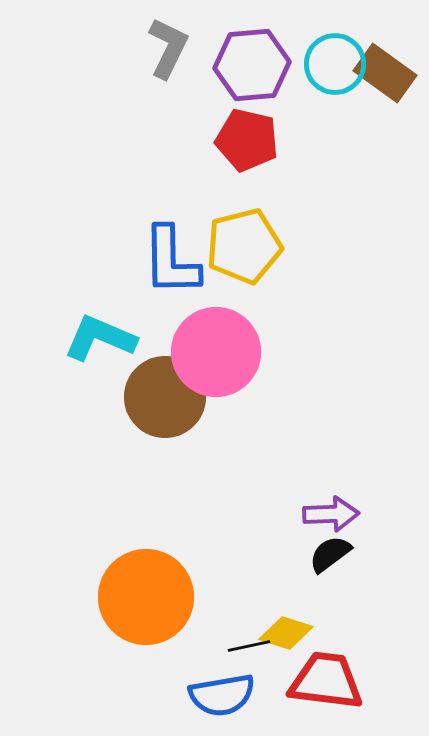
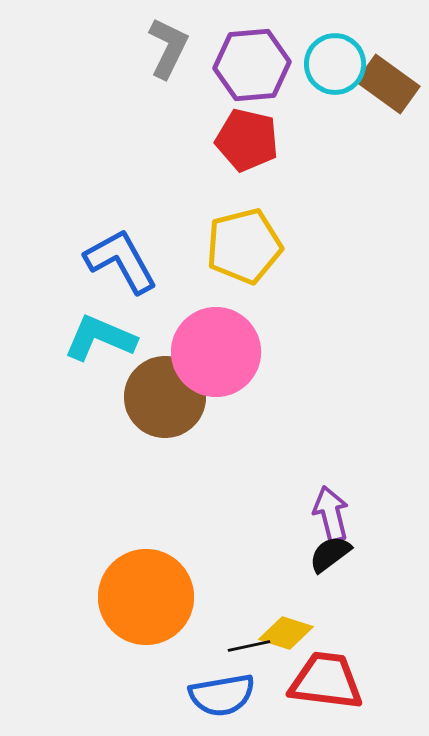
brown rectangle: moved 3 px right, 11 px down
blue L-shape: moved 50 px left; rotated 152 degrees clockwise
purple arrow: rotated 102 degrees counterclockwise
